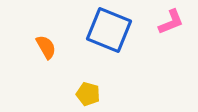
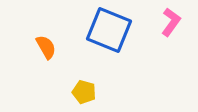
pink L-shape: rotated 32 degrees counterclockwise
yellow pentagon: moved 4 px left, 2 px up
